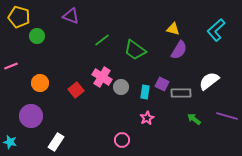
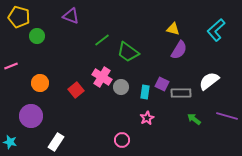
green trapezoid: moved 7 px left, 2 px down
